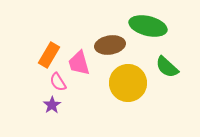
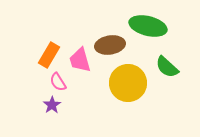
pink trapezoid: moved 1 px right, 3 px up
